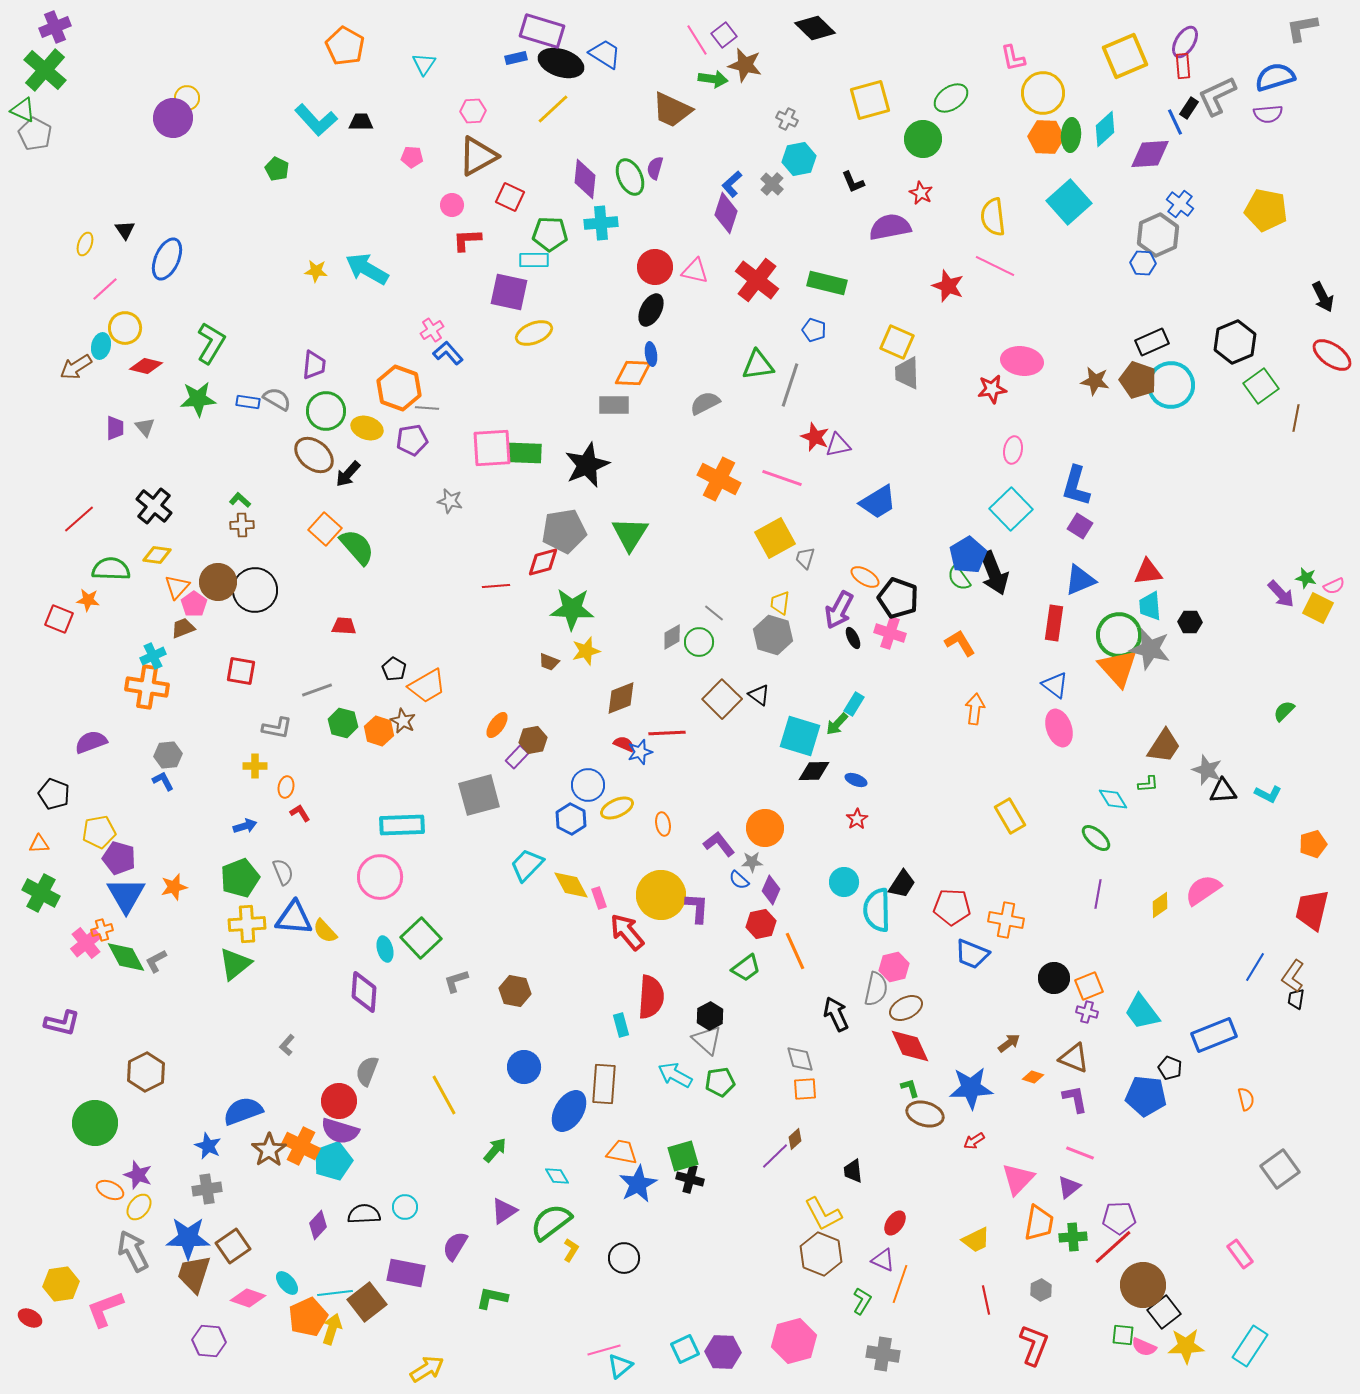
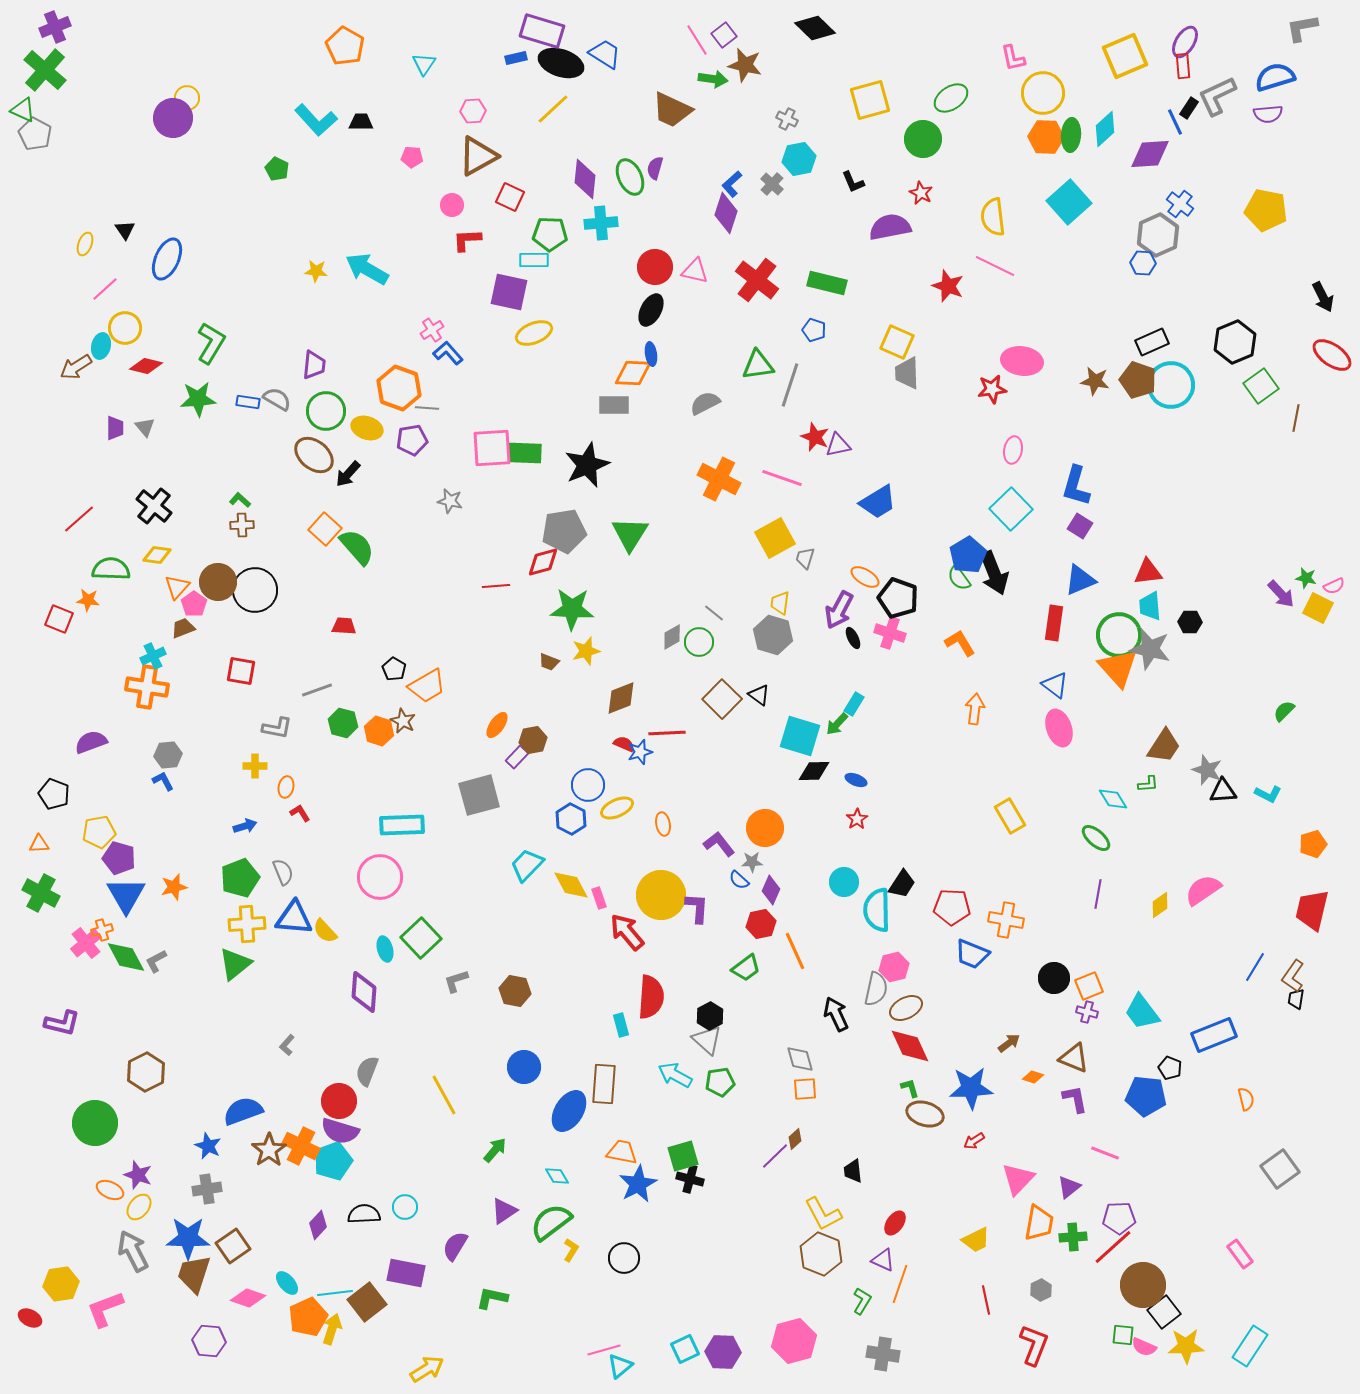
pink line at (1080, 1153): moved 25 px right
